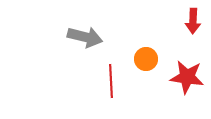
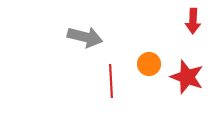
orange circle: moved 3 px right, 5 px down
red star: rotated 12 degrees clockwise
